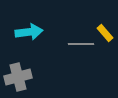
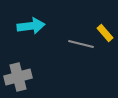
cyan arrow: moved 2 px right, 6 px up
gray line: rotated 15 degrees clockwise
